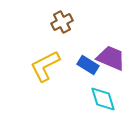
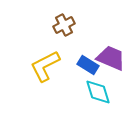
brown cross: moved 2 px right, 3 px down
cyan diamond: moved 5 px left, 7 px up
